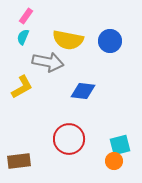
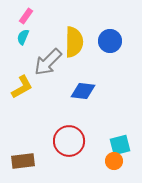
yellow semicircle: moved 6 px right, 2 px down; rotated 100 degrees counterclockwise
gray arrow: rotated 124 degrees clockwise
red circle: moved 2 px down
brown rectangle: moved 4 px right
